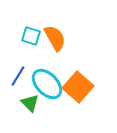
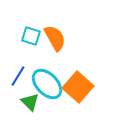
green triangle: moved 1 px up
